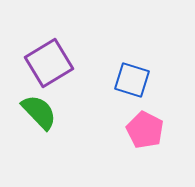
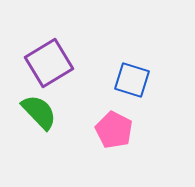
pink pentagon: moved 31 px left
